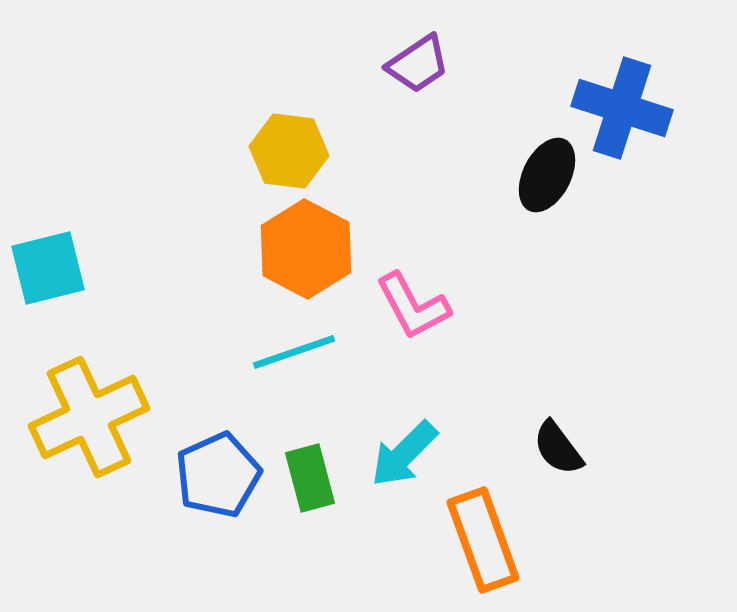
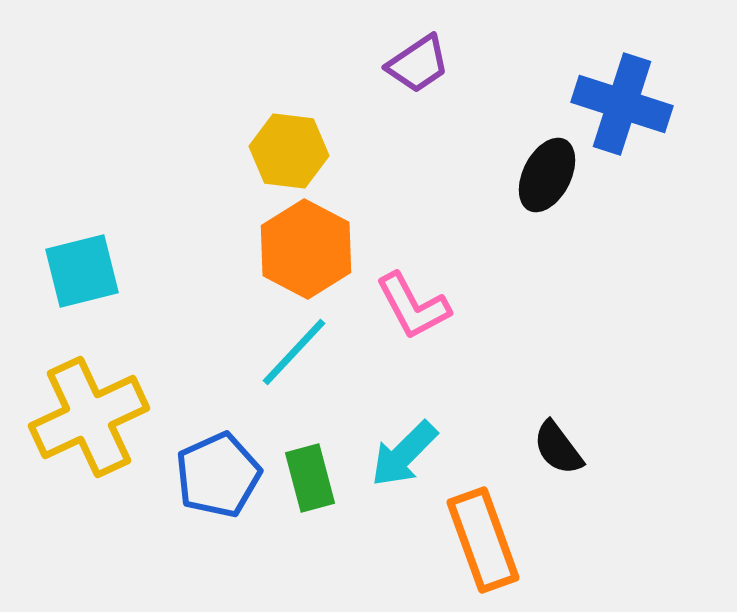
blue cross: moved 4 px up
cyan square: moved 34 px right, 3 px down
cyan line: rotated 28 degrees counterclockwise
